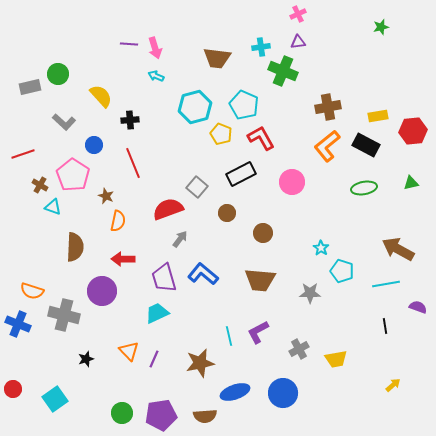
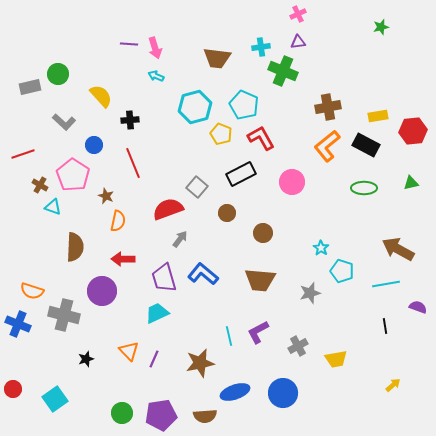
green ellipse at (364, 188): rotated 10 degrees clockwise
gray star at (310, 293): rotated 15 degrees counterclockwise
gray cross at (299, 349): moved 1 px left, 3 px up
